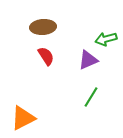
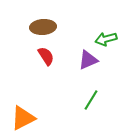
green line: moved 3 px down
